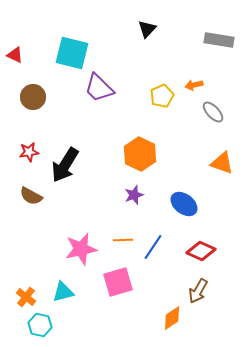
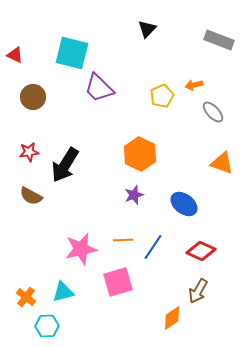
gray rectangle: rotated 12 degrees clockwise
cyan hexagon: moved 7 px right, 1 px down; rotated 15 degrees counterclockwise
